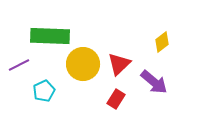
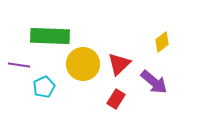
purple line: rotated 35 degrees clockwise
cyan pentagon: moved 4 px up
